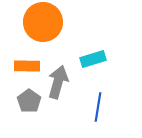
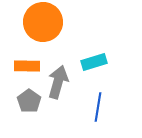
cyan rectangle: moved 1 px right, 3 px down
